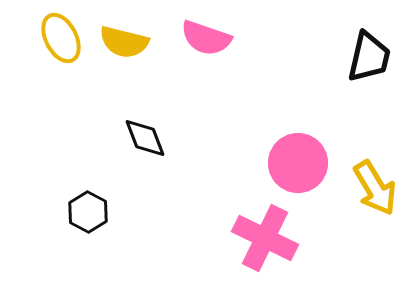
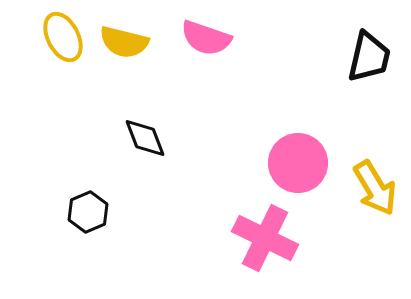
yellow ellipse: moved 2 px right, 1 px up
black hexagon: rotated 9 degrees clockwise
